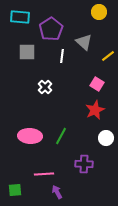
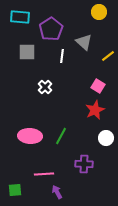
pink square: moved 1 px right, 2 px down
